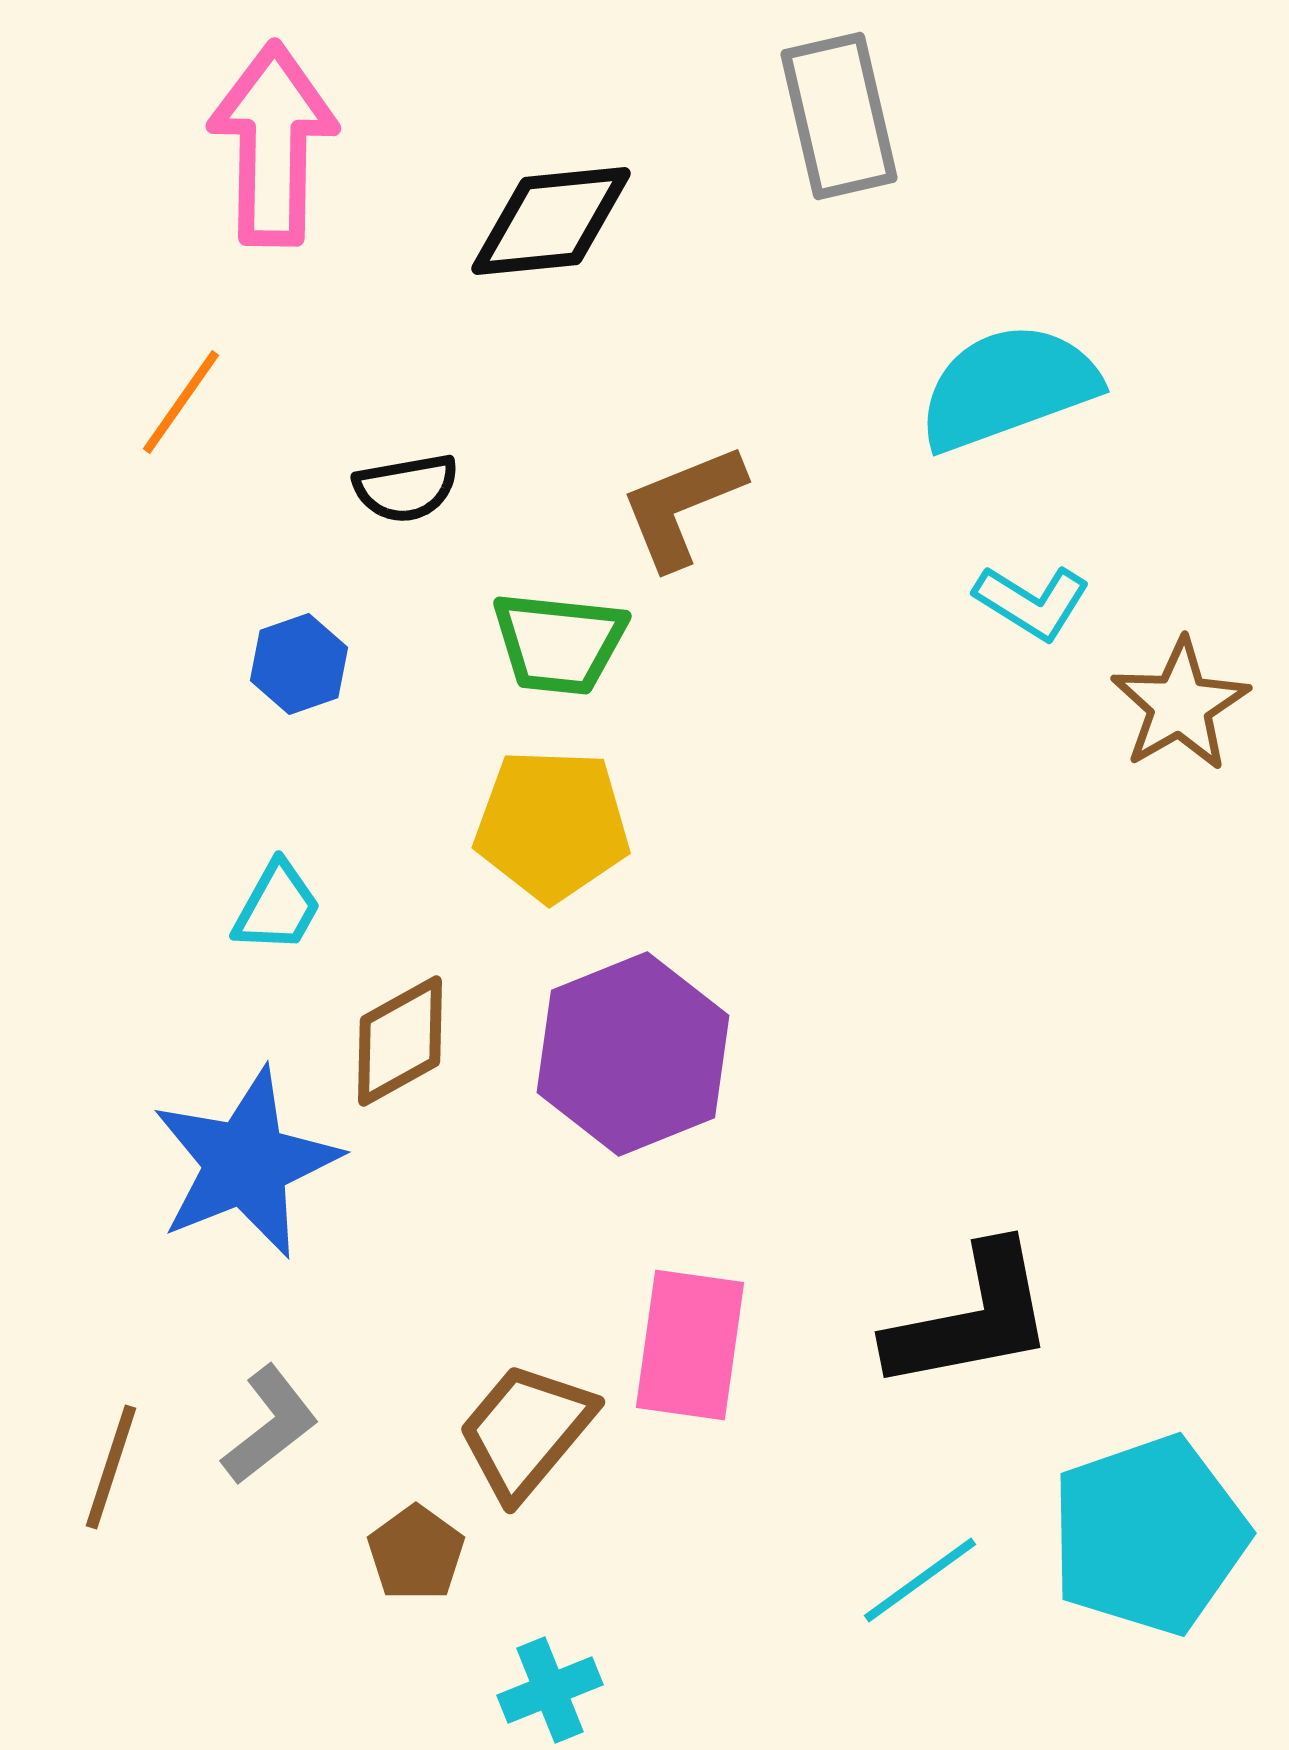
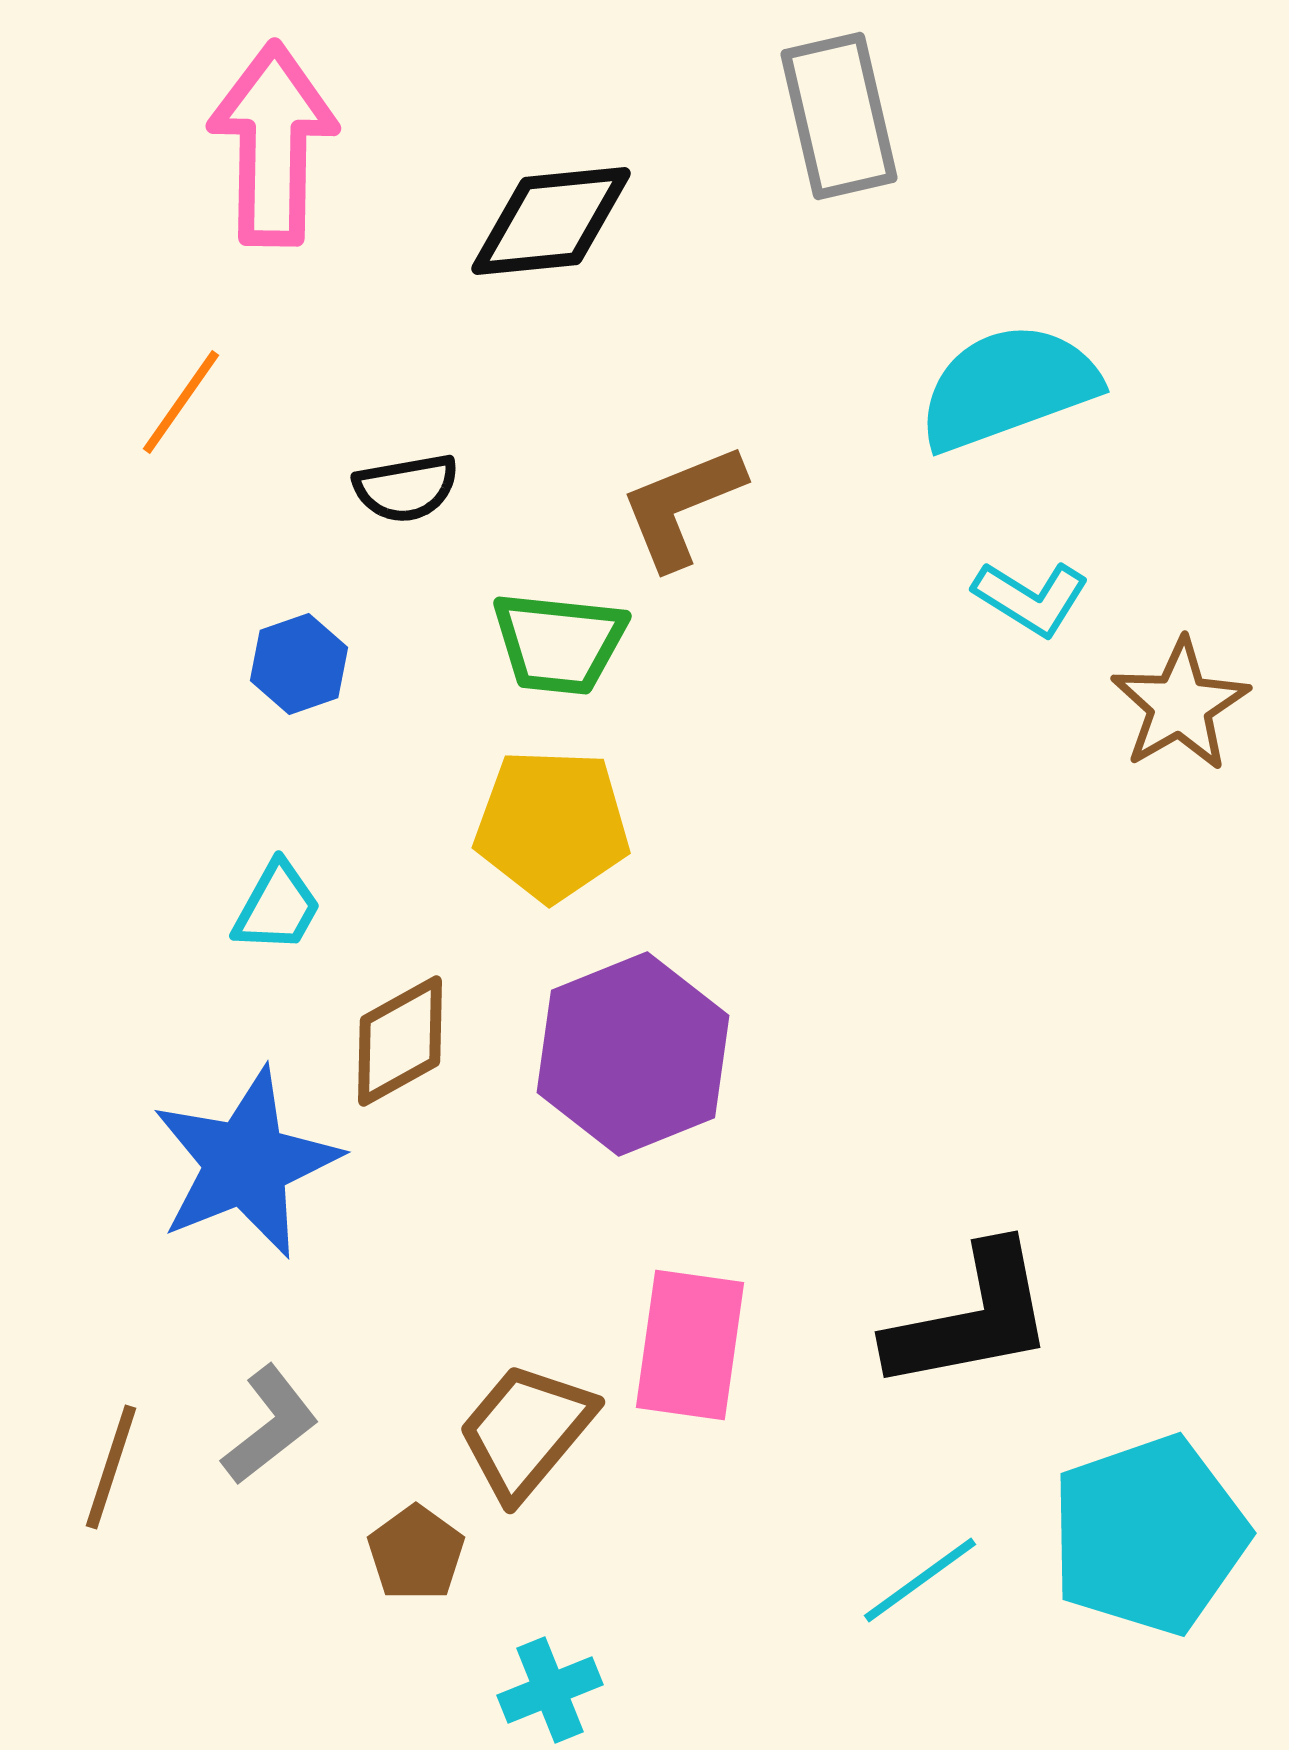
cyan L-shape: moved 1 px left, 4 px up
